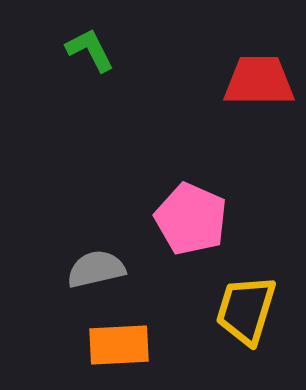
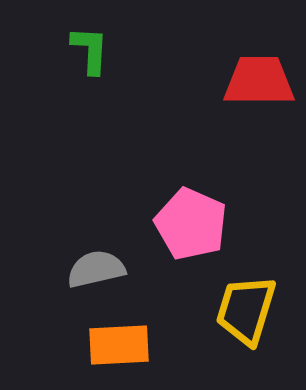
green L-shape: rotated 30 degrees clockwise
pink pentagon: moved 5 px down
